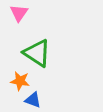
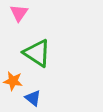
orange star: moved 7 px left
blue triangle: moved 2 px up; rotated 18 degrees clockwise
